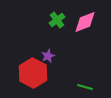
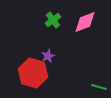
green cross: moved 4 px left
red hexagon: rotated 12 degrees counterclockwise
green line: moved 14 px right
